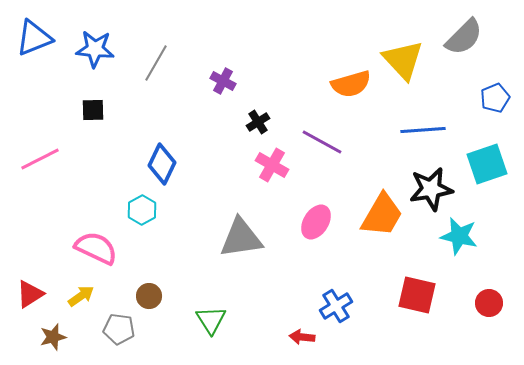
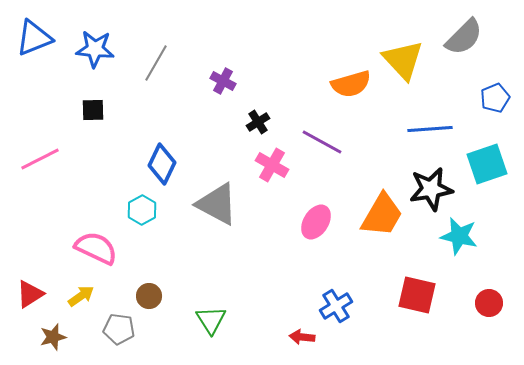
blue line: moved 7 px right, 1 px up
gray triangle: moved 24 px left, 34 px up; rotated 36 degrees clockwise
